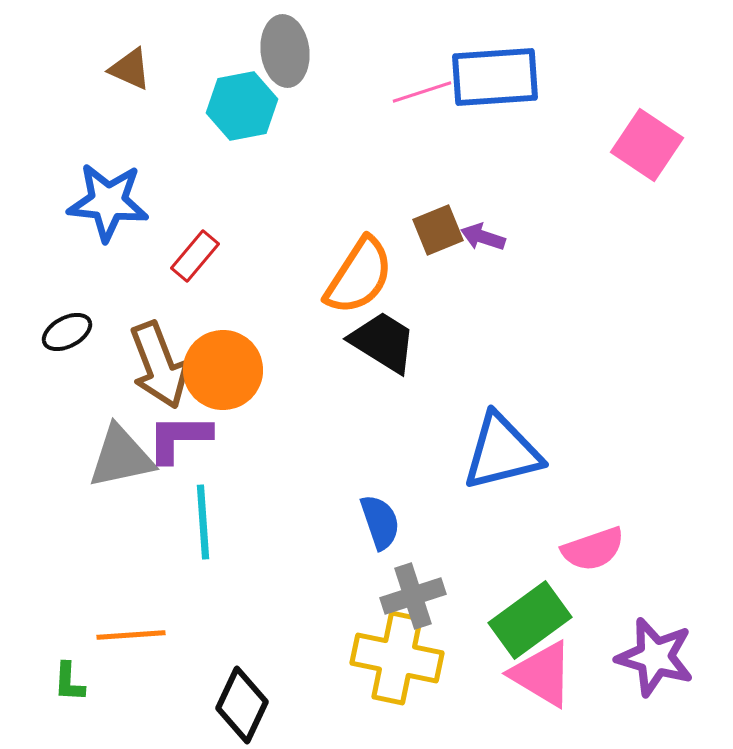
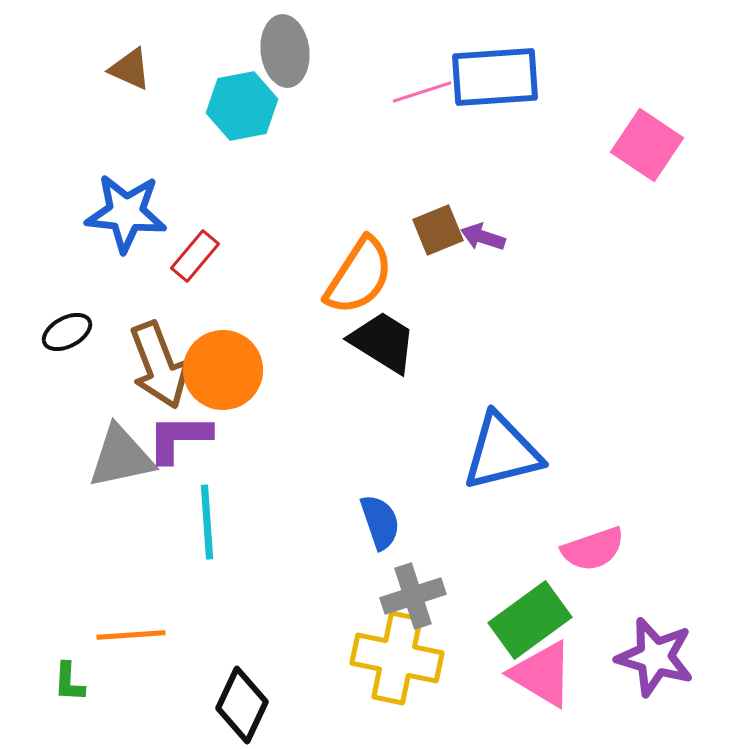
blue star: moved 18 px right, 11 px down
cyan line: moved 4 px right
